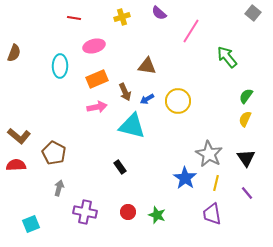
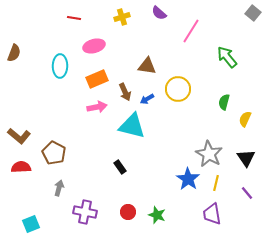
green semicircle: moved 22 px left, 6 px down; rotated 21 degrees counterclockwise
yellow circle: moved 12 px up
red semicircle: moved 5 px right, 2 px down
blue star: moved 3 px right, 1 px down
